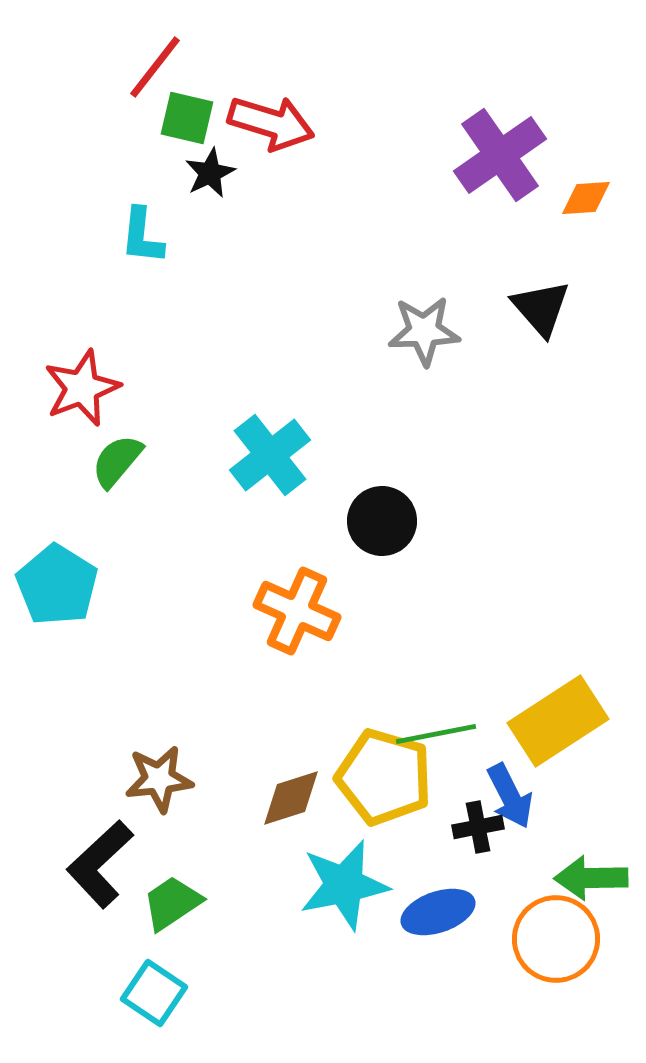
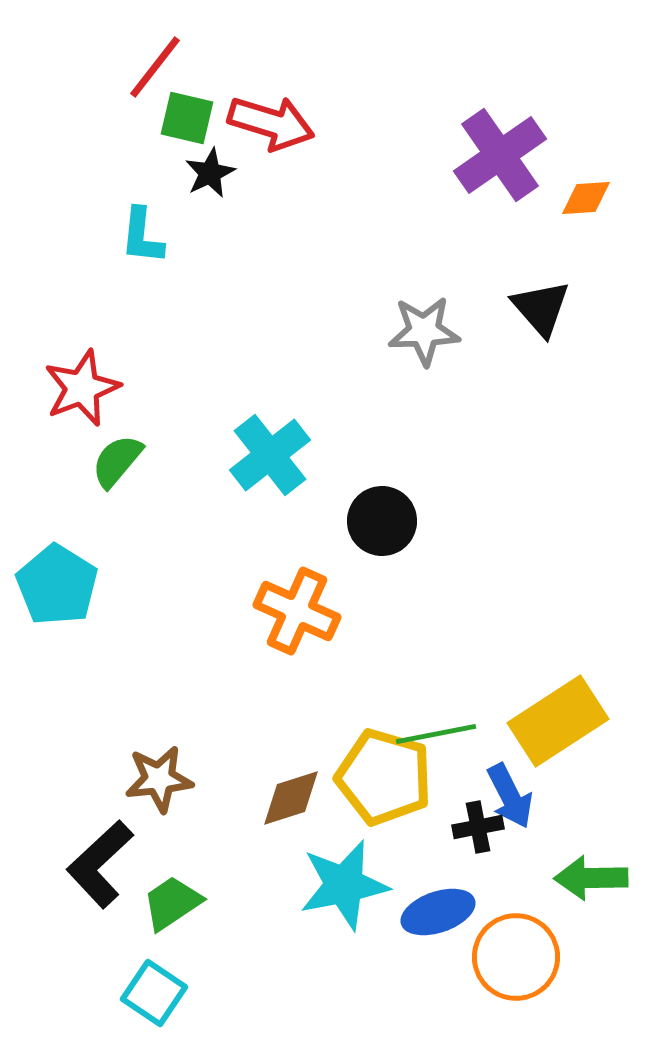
orange circle: moved 40 px left, 18 px down
